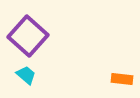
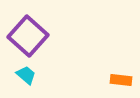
orange rectangle: moved 1 px left, 1 px down
